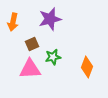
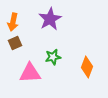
purple star: rotated 15 degrees counterclockwise
brown square: moved 17 px left, 1 px up
pink triangle: moved 4 px down
